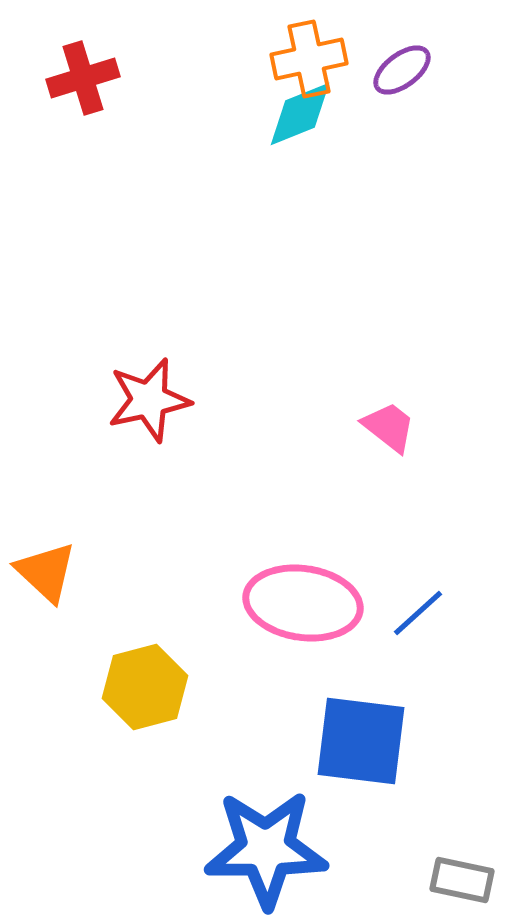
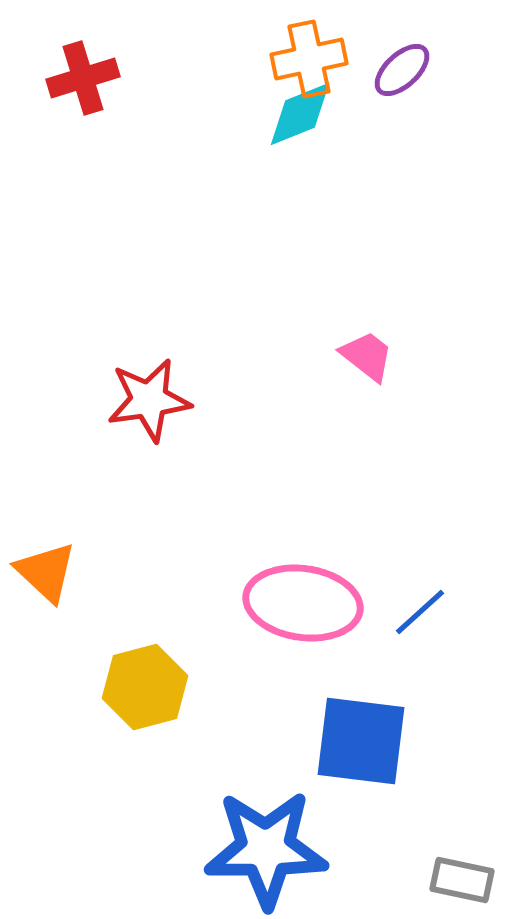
purple ellipse: rotated 6 degrees counterclockwise
red star: rotated 4 degrees clockwise
pink trapezoid: moved 22 px left, 71 px up
blue line: moved 2 px right, 1 px up
